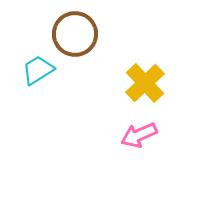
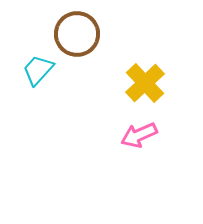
brown circle: moved 2 px right
cyan trapezoid: rotated 16 degrees counterclockwise
